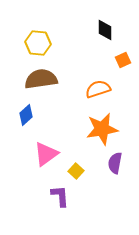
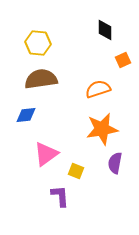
blue diamond: rotated 35 degrees clockwise
yellow square: rotated 21 degrees counterclockwise
